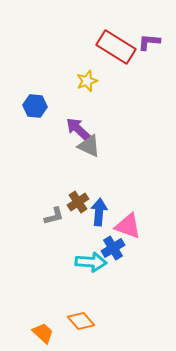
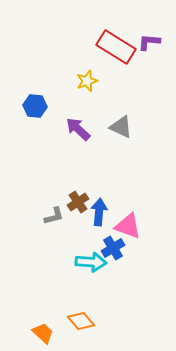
gray triangle: moved 32 px right, 19 px up
